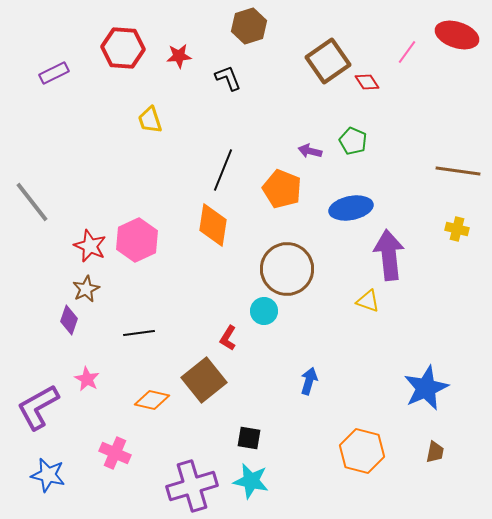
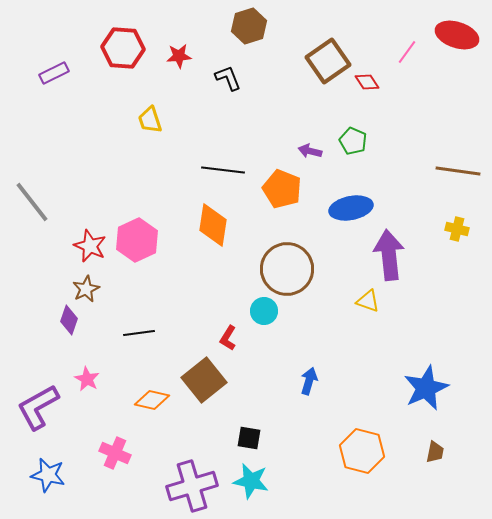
black line at (223, 170): rotated 75 degrees clockwise
